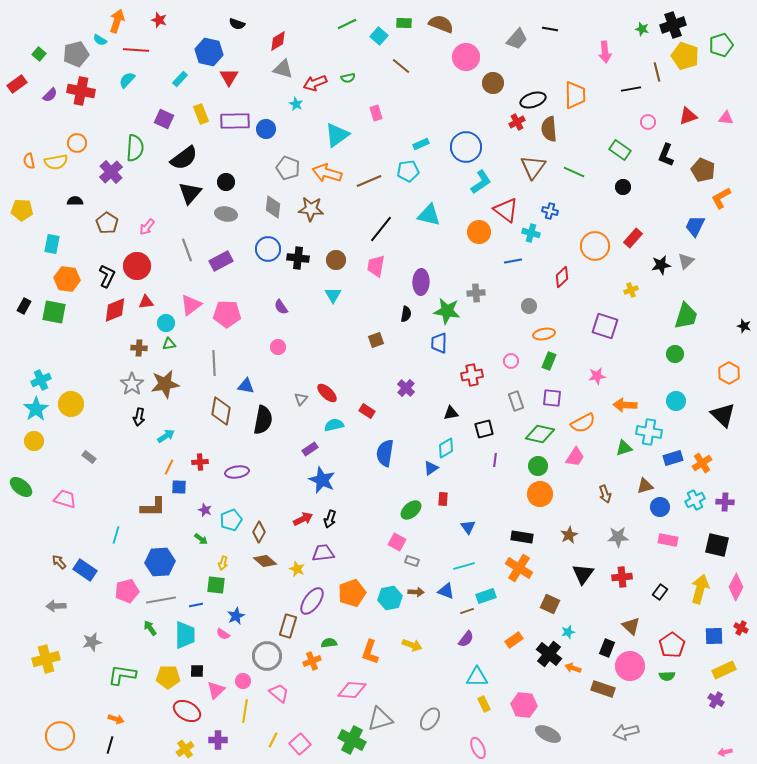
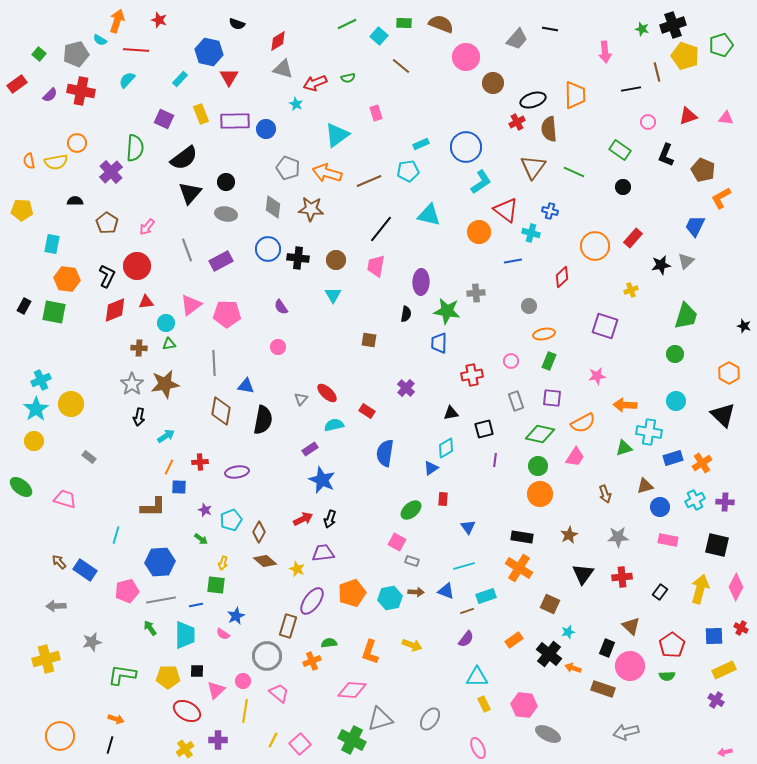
brown square at (376, 340): moved 7 px left; rotated 28 degrees clockwise
